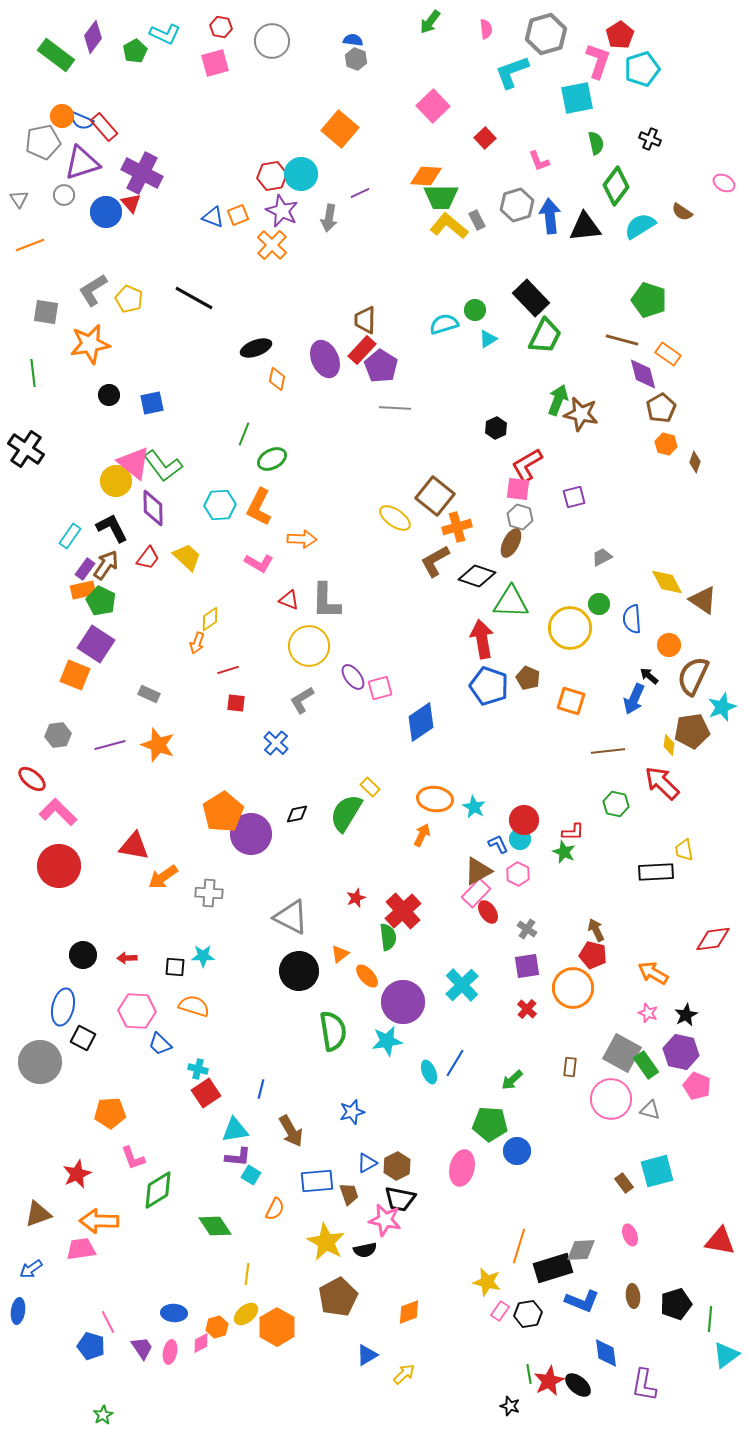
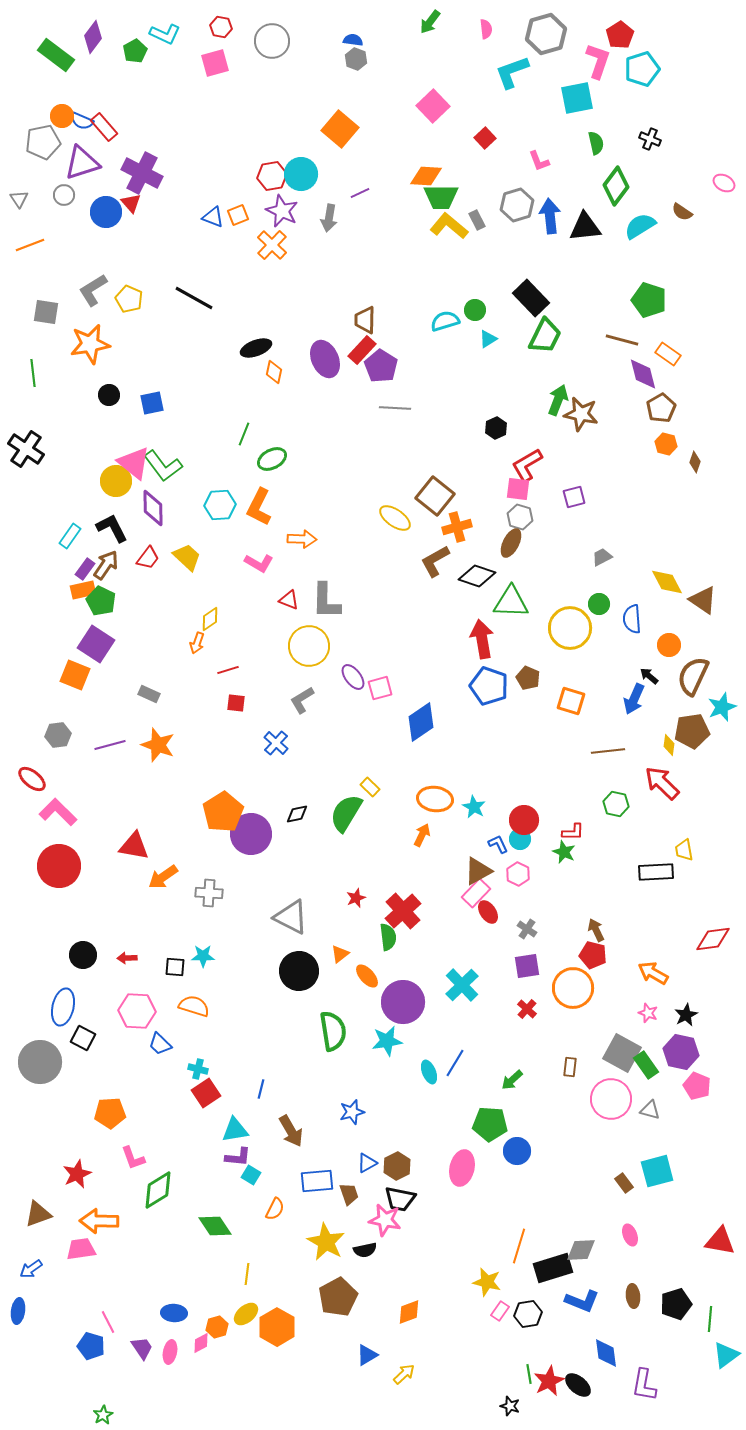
cyan semicircle at (444, 324): moved 1 px right, 3 px up
orange diamond at (277, 379): moved 3 px left, 7 px up
